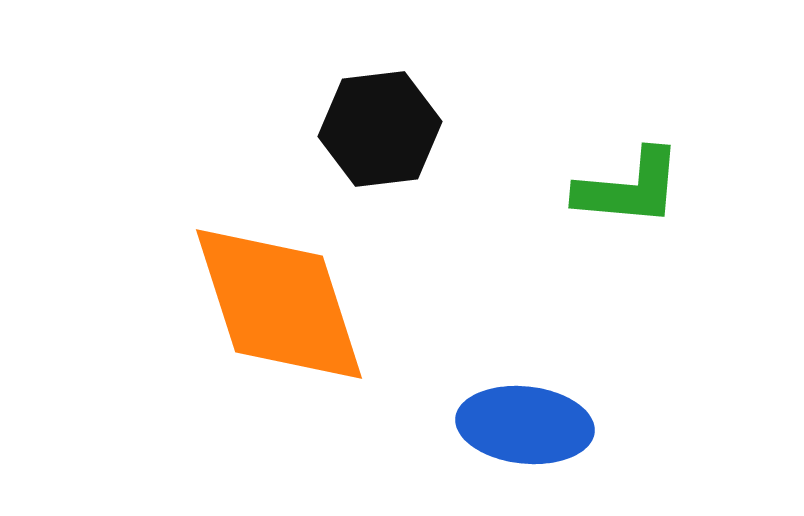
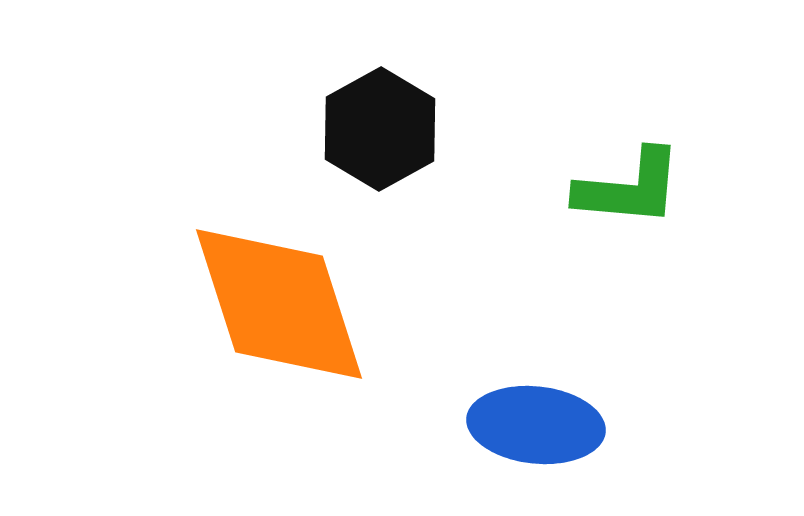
black hexagon: rotated 22 degrees counterclockwise
blue ellipse: moved 11 px right
